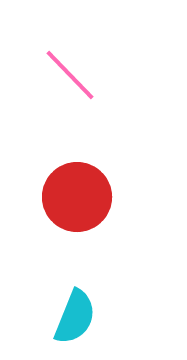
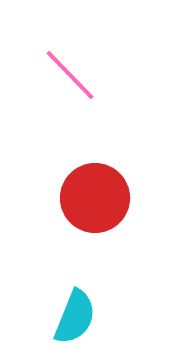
red circle: moved 18 px right, 1 px down
